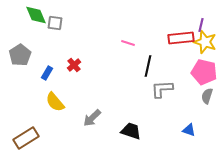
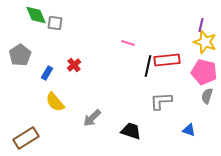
red rectangle: moved 14 px left, 22 px down
gray L-shape: moved 1 px left, 12 px down
